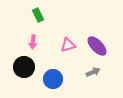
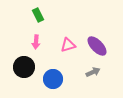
pink arrow: moved 3 px right
